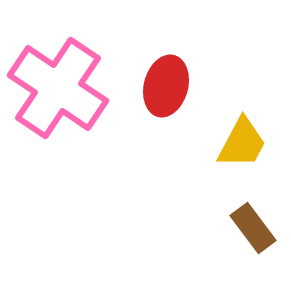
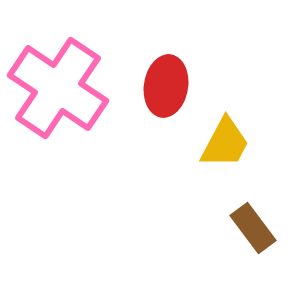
red ellipse: rotated 6 degrees counterclockwise
yellow trapezoid: moved 17 px left
